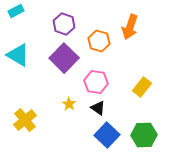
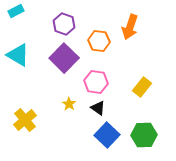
orange hexagon: rotated 10 degrees counterclockwise
